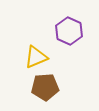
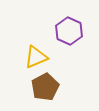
brown pentagon: rotated 24 degrees counterclockwise
